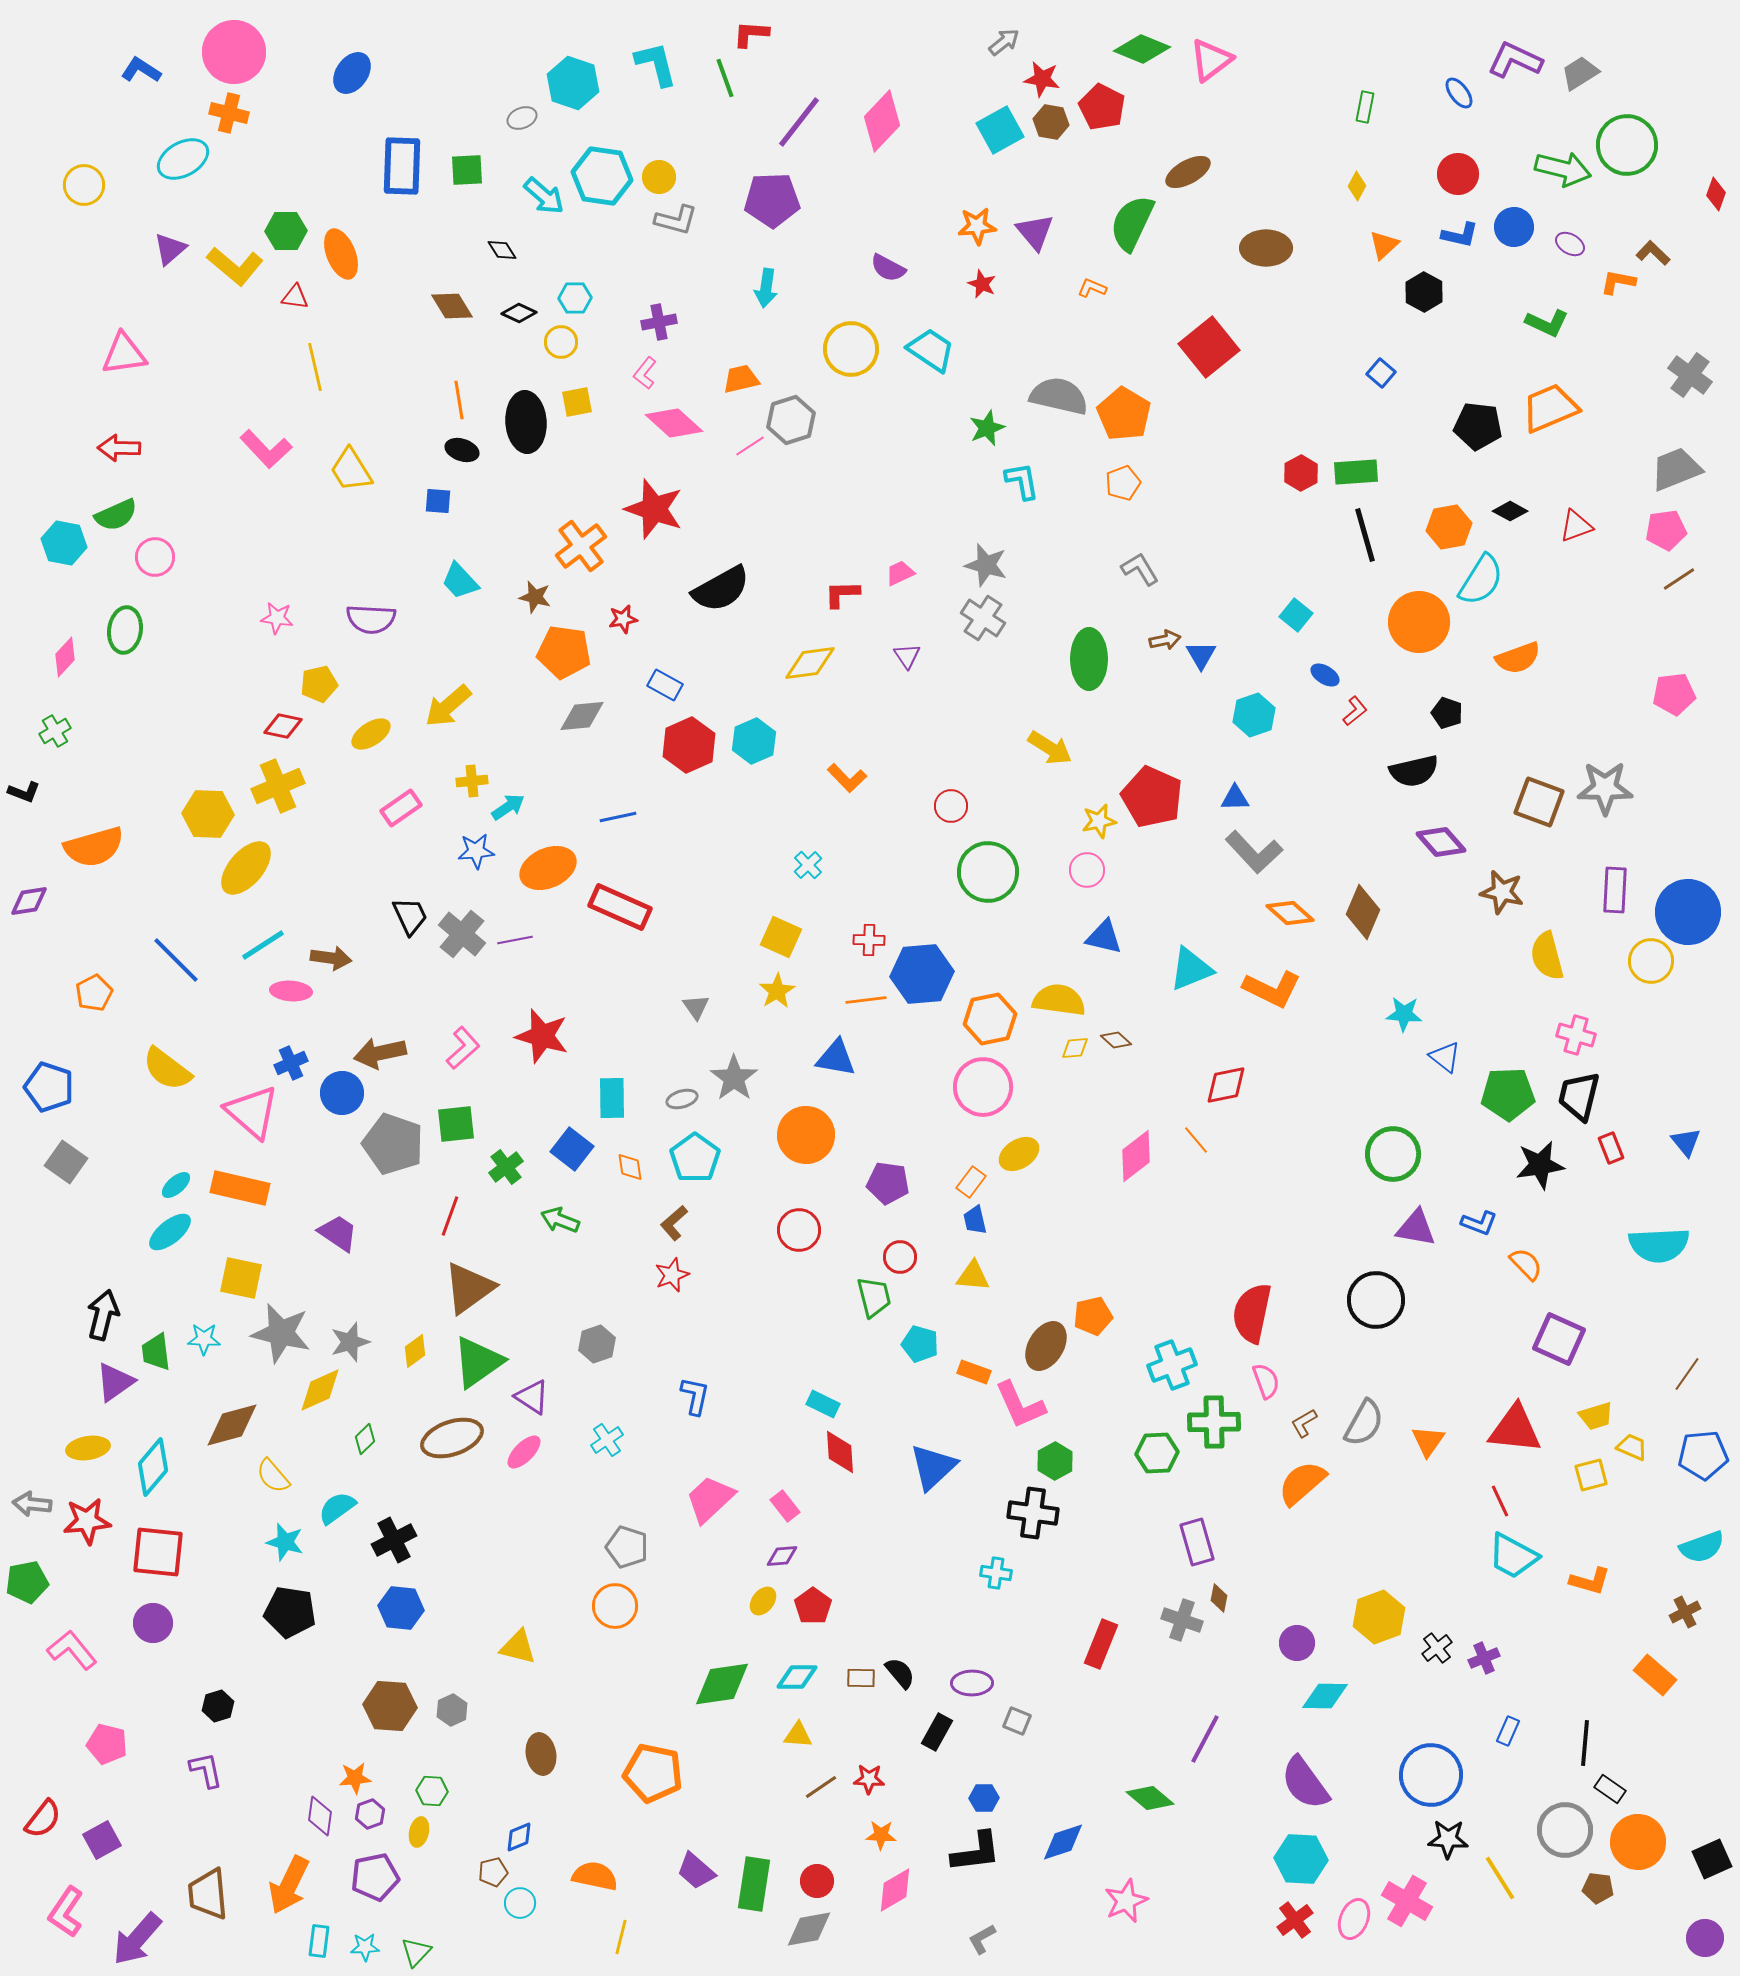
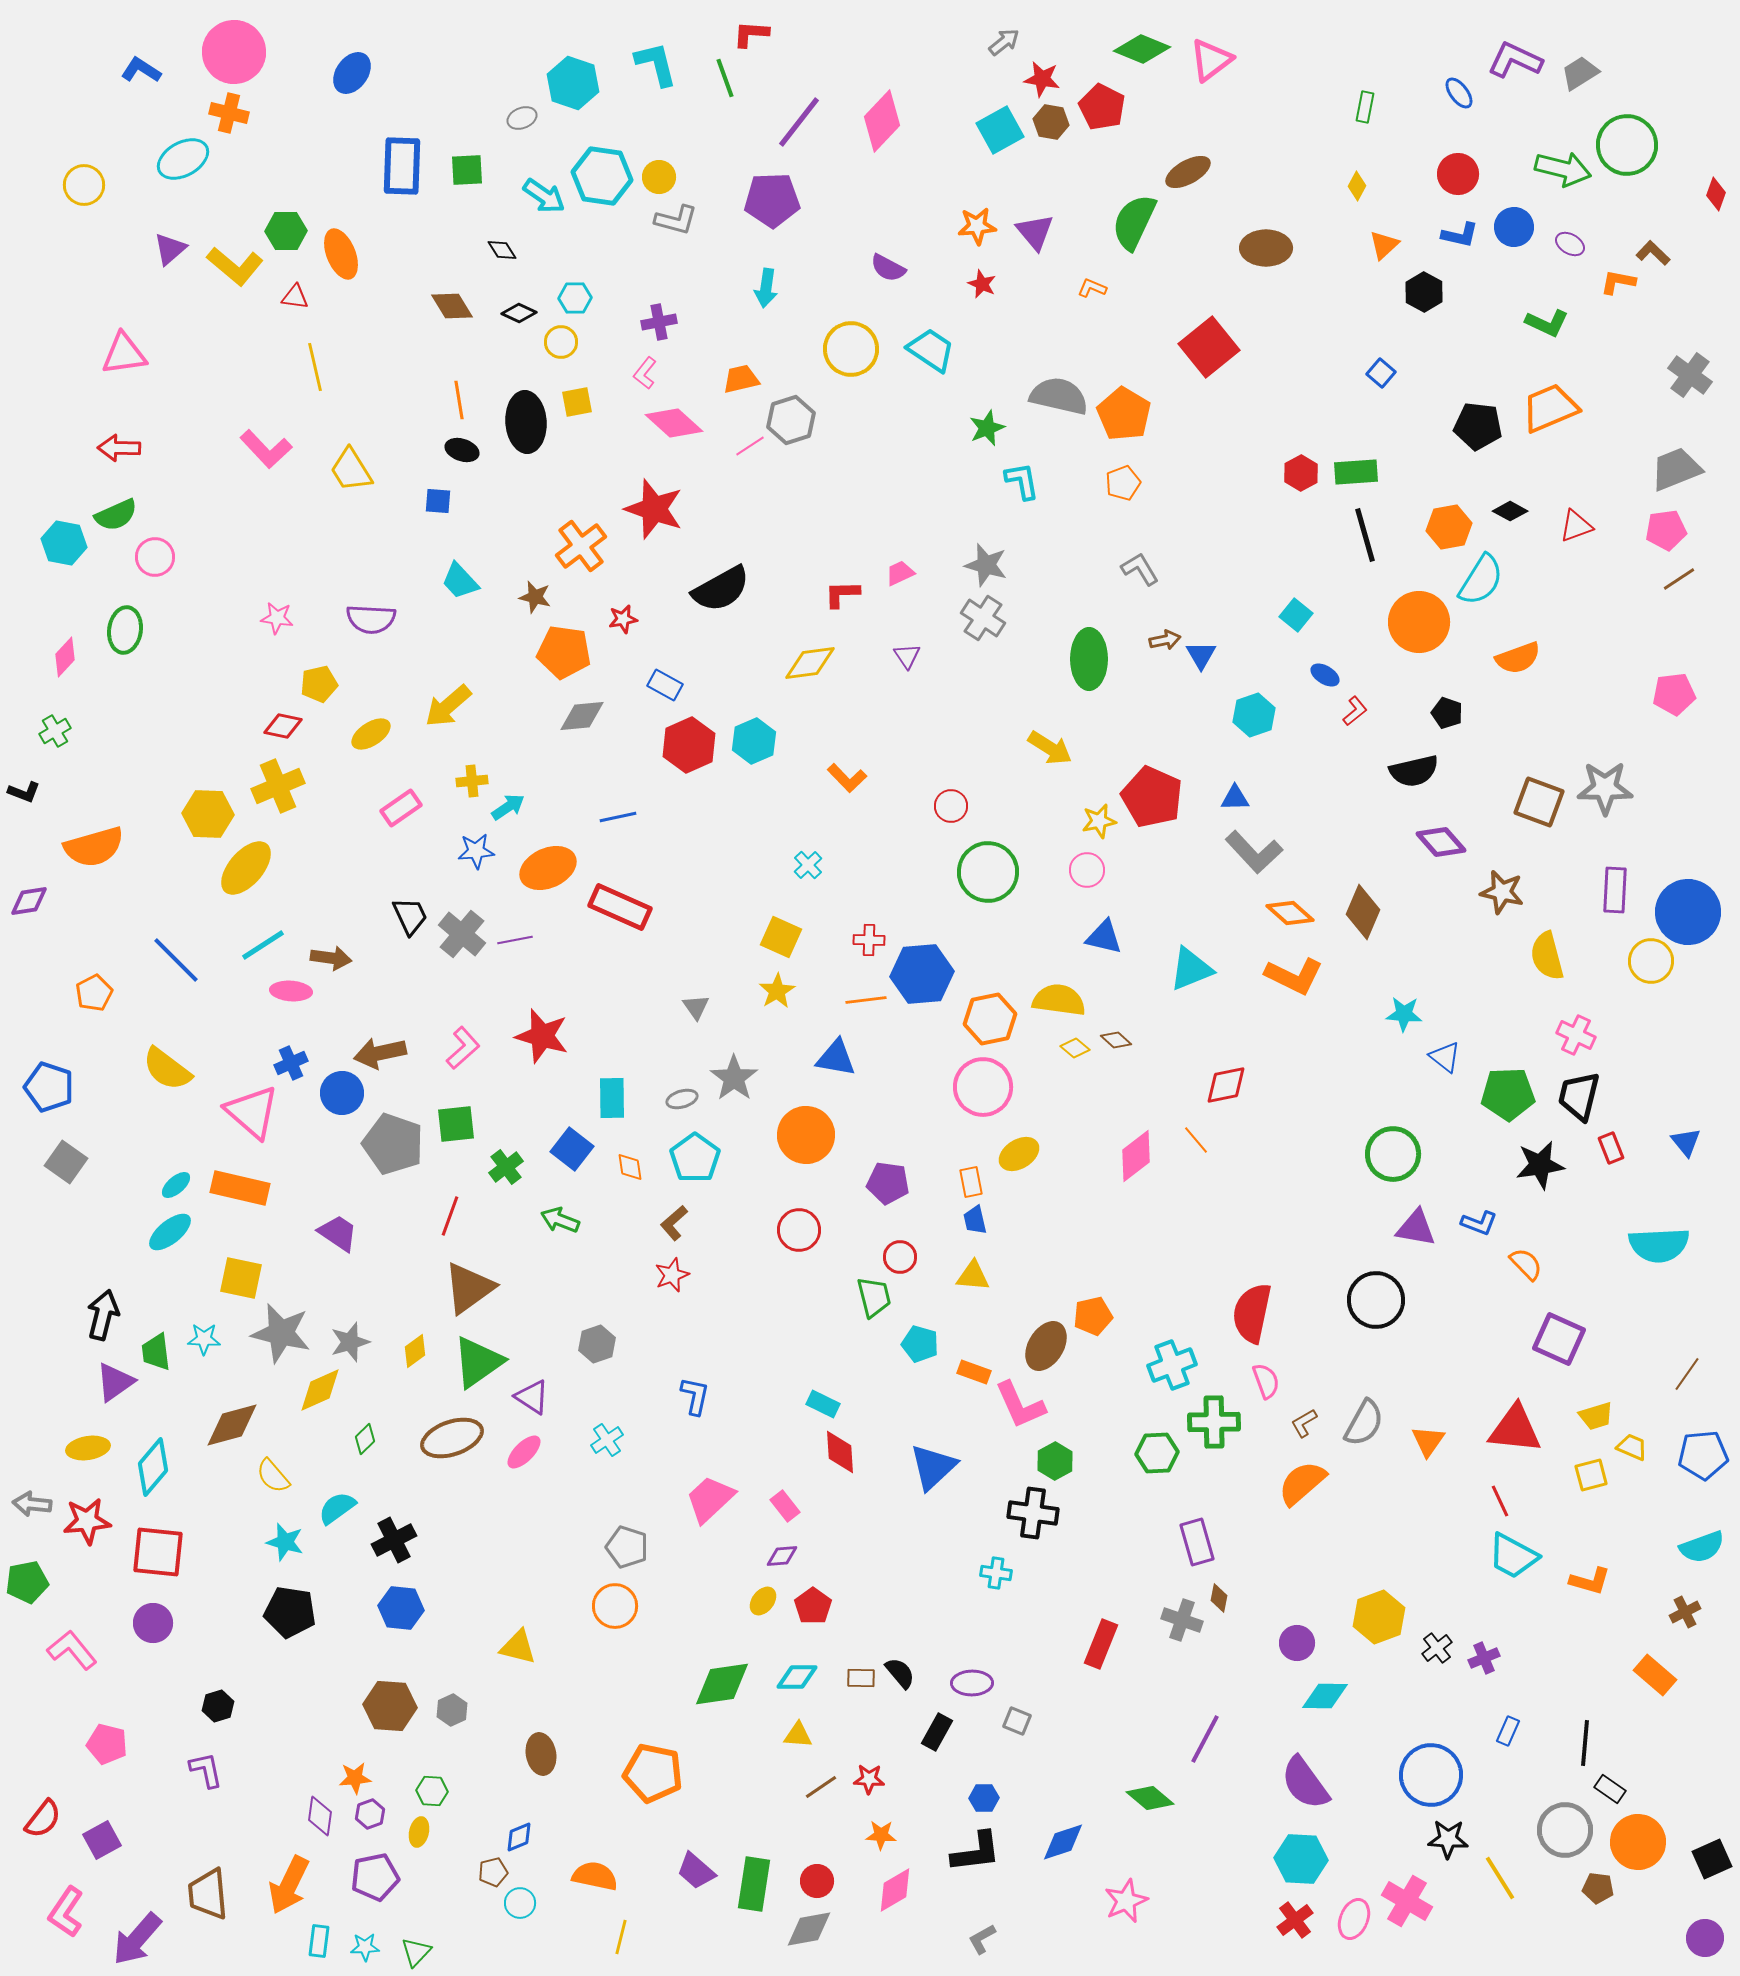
cyan arrow at (544, 196): rotated 6 degrees counterclockwise
green semicircle at (1132, 223): moved 2 px right, 1 px up
orange L-shape at (1272, 989): moved 22 px right, 13 px up
pink cross at (1576, 1035): rotated 9 degrees clockwise
yellow diamond at (1075, 1048): rotated 44 degrees clockwise
orange rectangle at (971, 1182): rotated 48 degrees counterclockwise
